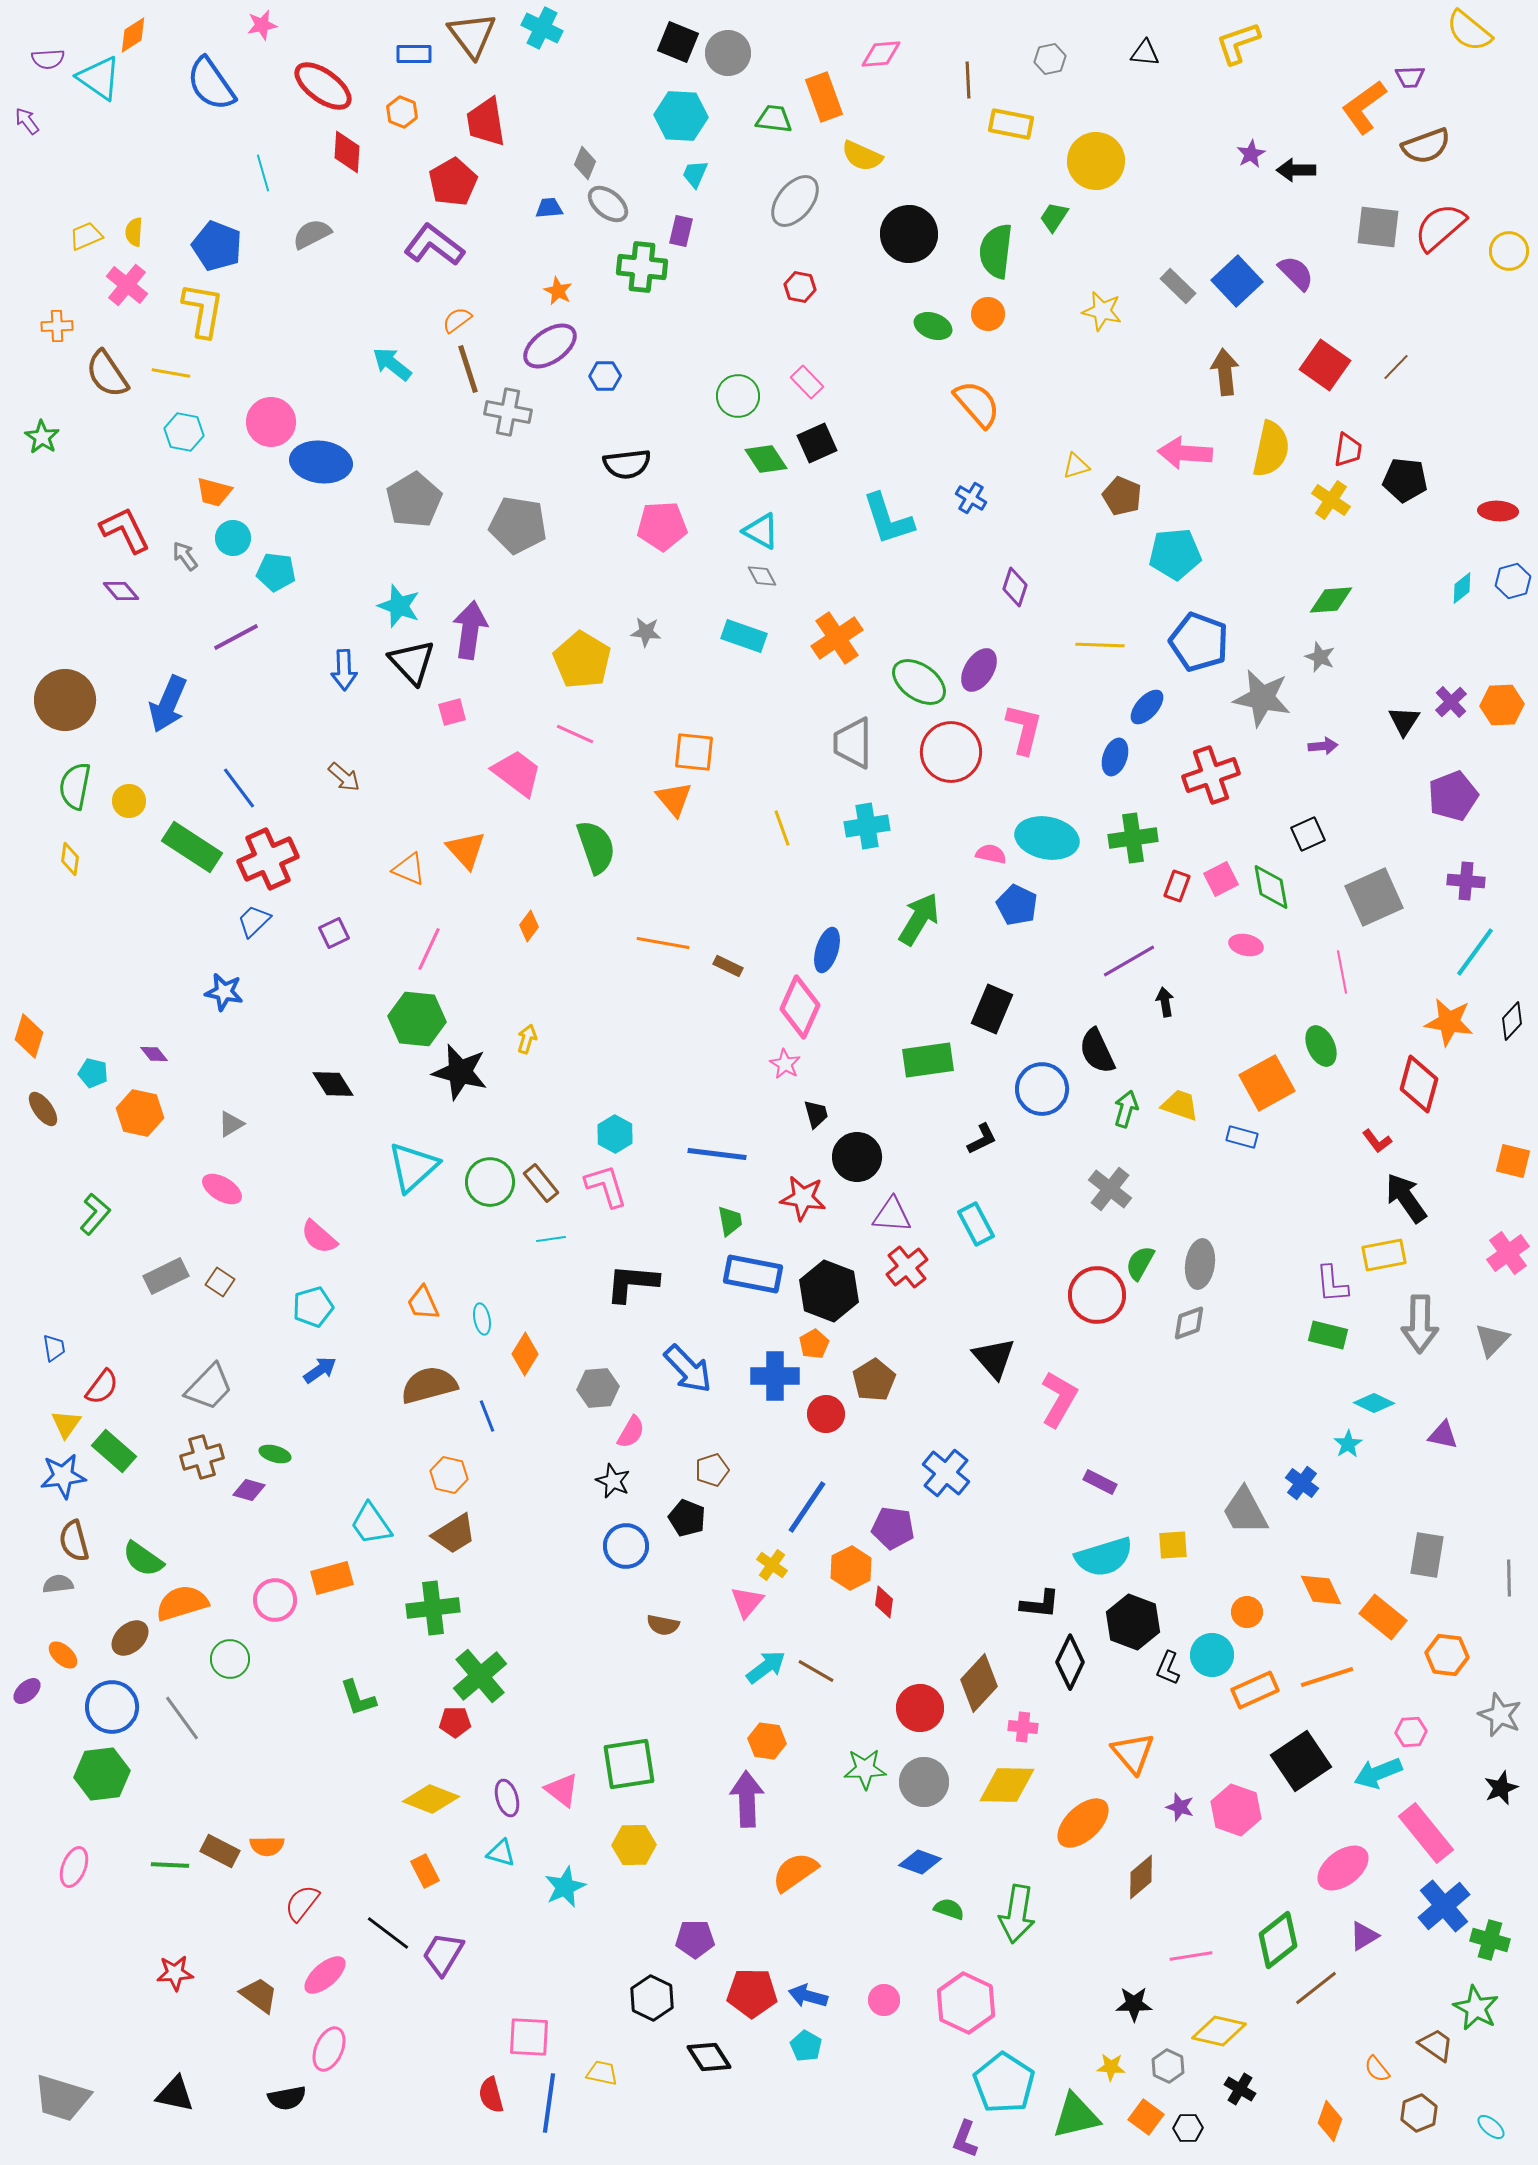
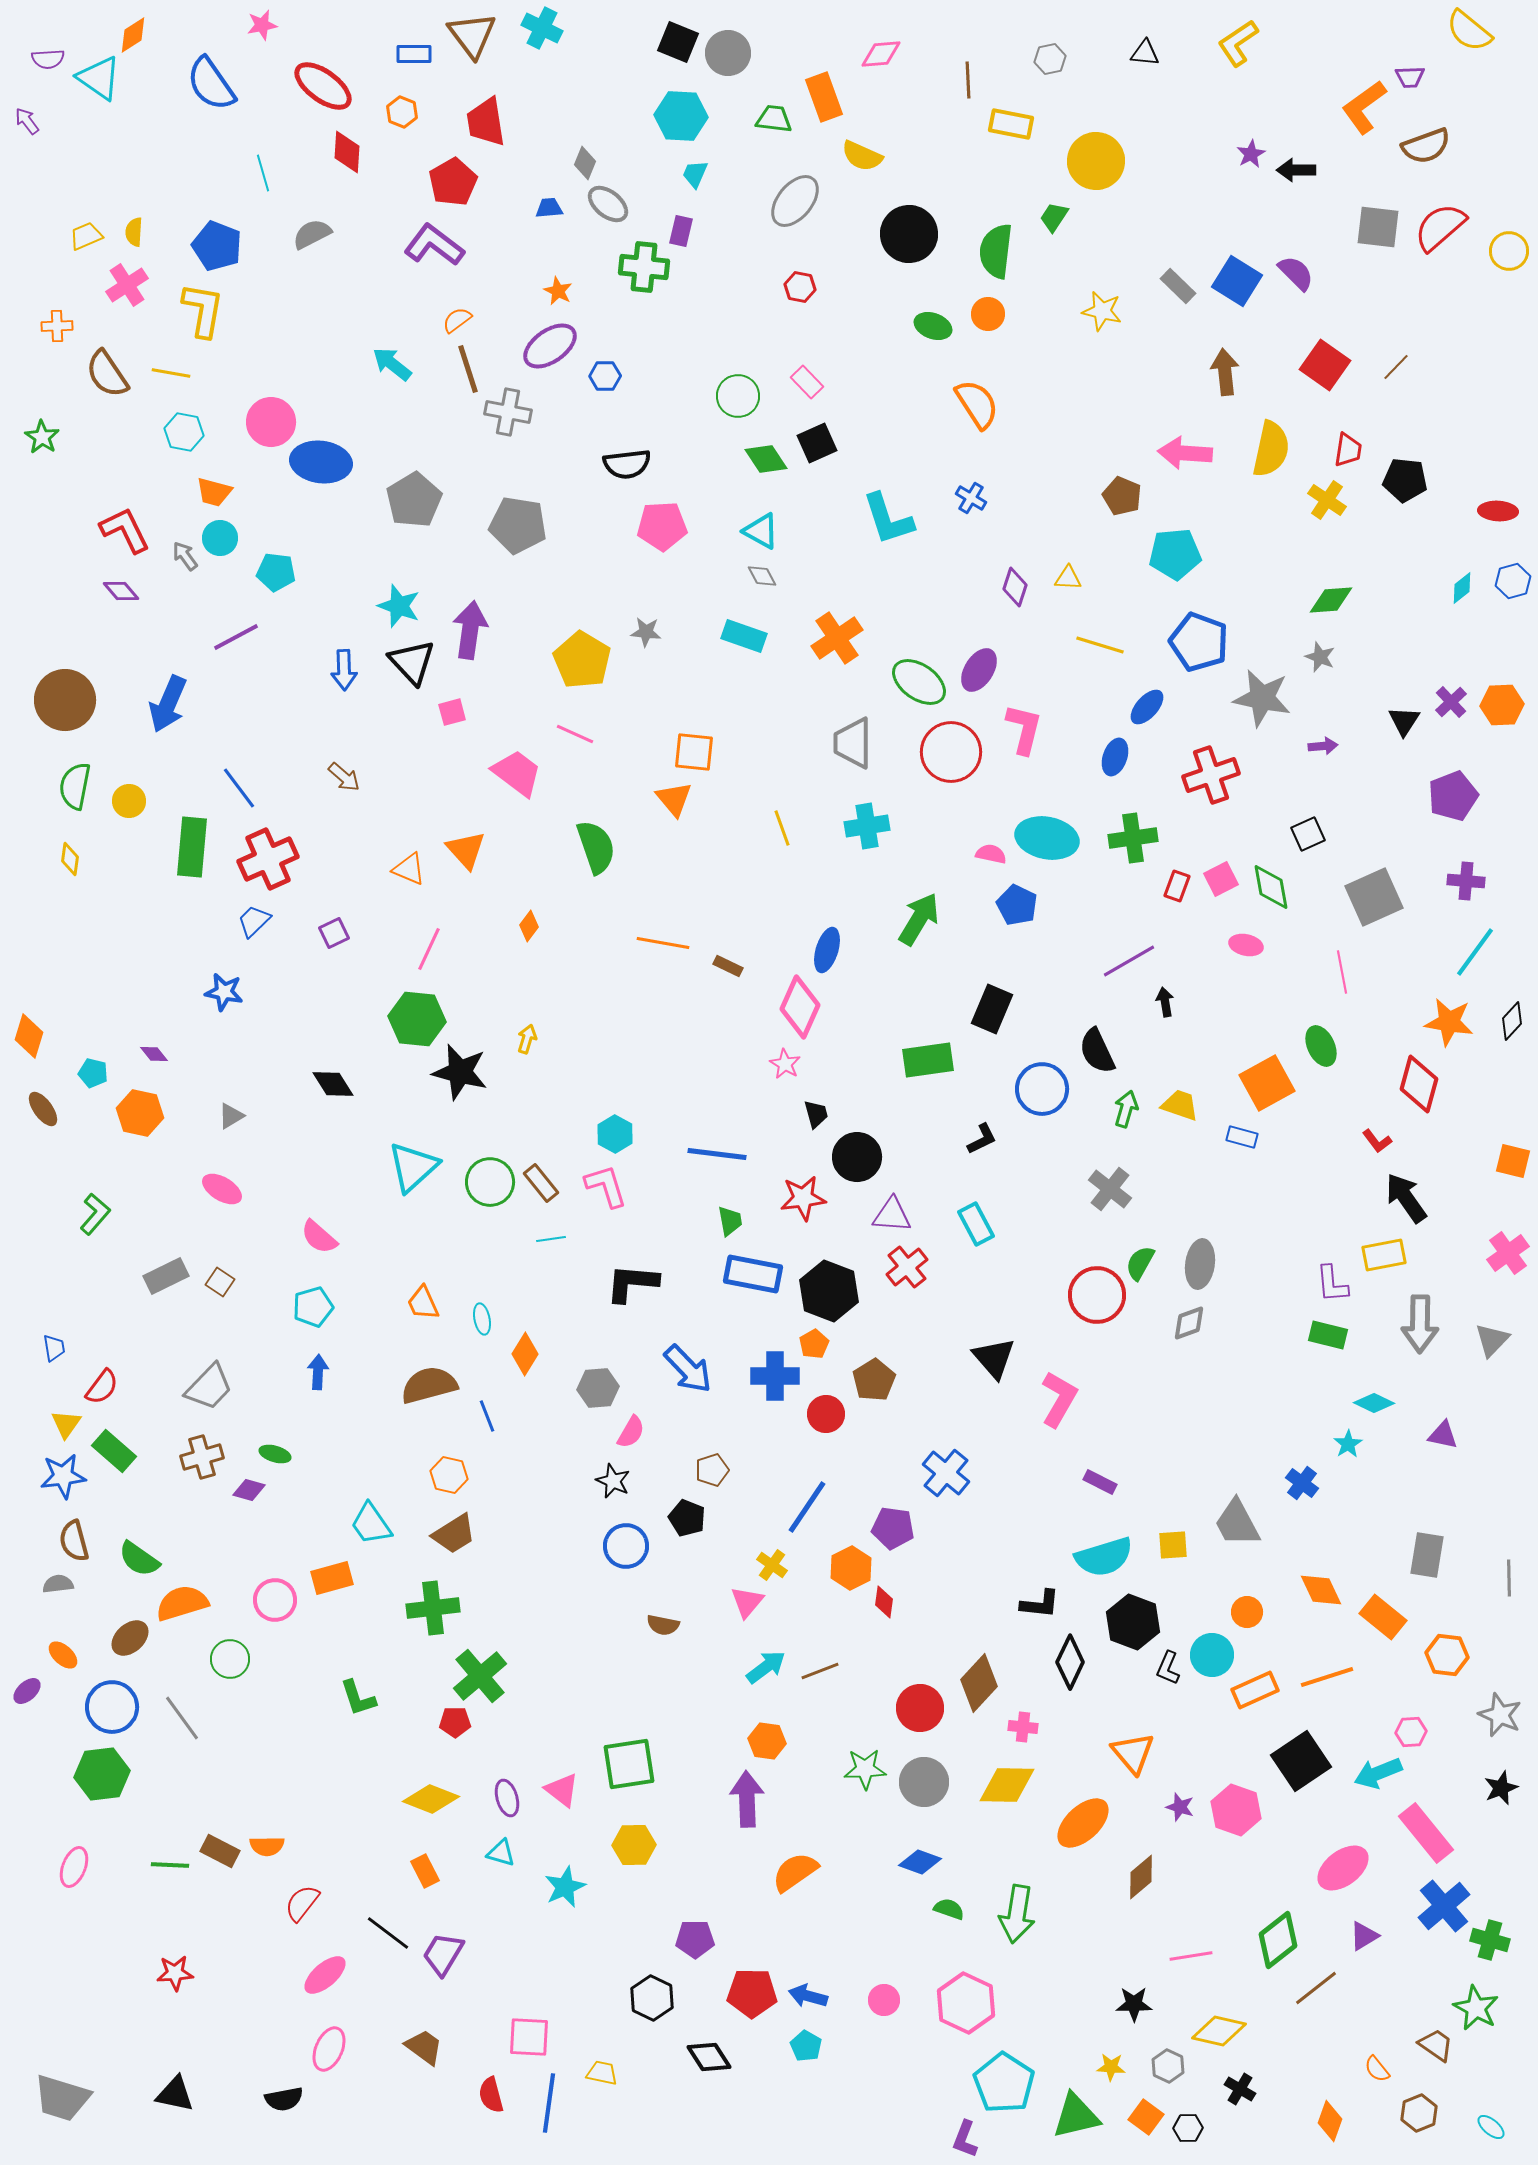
yellow L-shape at (1238, 43): rotated 15 degrees counterclockwise
green cross at (642, 267): moved 2 px right
blue square at (1237, 281): rotated 15 degrees counterclockwise
pink cross at (127, 285): rotated 18 degrees clockwise
orange semicircle at (977, 404): rotated 8 degrees clockwise
yellow triangle at (1076, 466): moved 8 px left, 112 px down; rotated 20 degrees clockwise
yellow cross at (1331, 500): moved 4 px left
cyan circle at (233, 538): moved 13 px left
yellow line at (1100, 645): rotated 15 degrees clockwise
green rectangle at (192, 847): rotated 62 degrees clockwise
gray triangle at (231, 1124): moved 8 px up
red star at (803, 1198): rotated 15 degrees counterclockwise
blue arrow at (320, 1370): moved 2 px left, 2 px down; rotated 52 degrees counterclockwise
gray trapezoid at (1245, 1511): moved 8 px left, 12 px down
green semicircle at (143, 1559): moved 4 px left
brown line at (816, 1671): moved 4 px right; rotated 51 degrees counterclockwise
brown trapezoid at (259, 1995): moved 165 px right, 52 px down
black semicircle at (287, 2098): moved 3 px left, 1 px down
